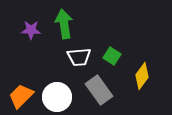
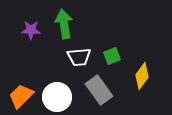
green square: rotated 36 degrees clockwise
